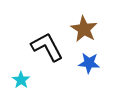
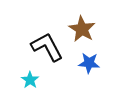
brown star: moved 2 px left
cyan star: moved 9 px right
